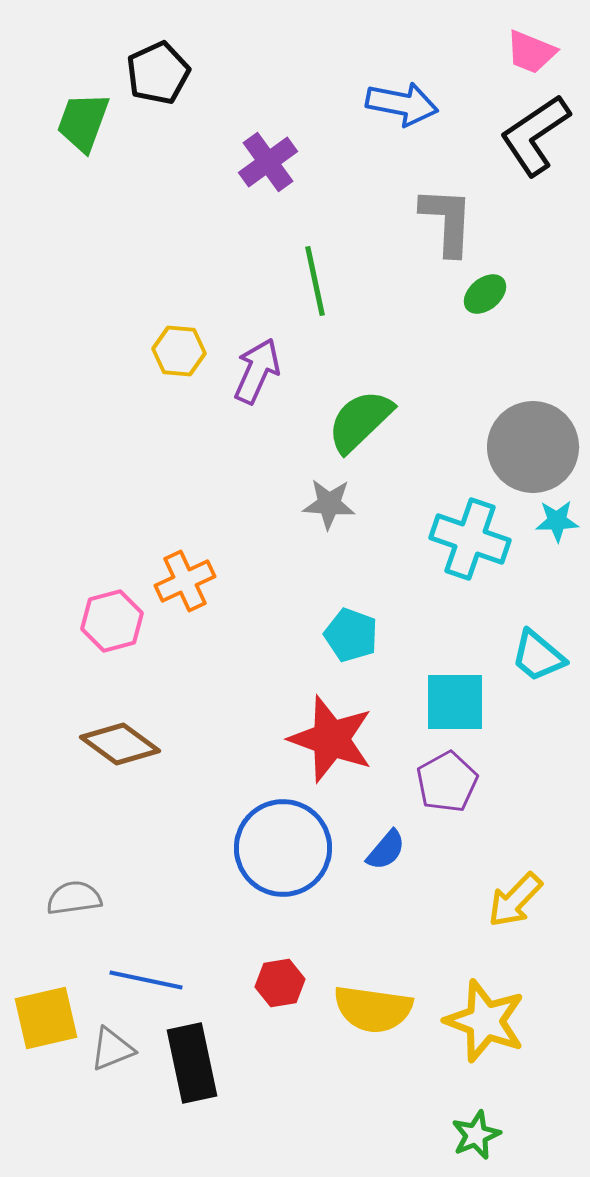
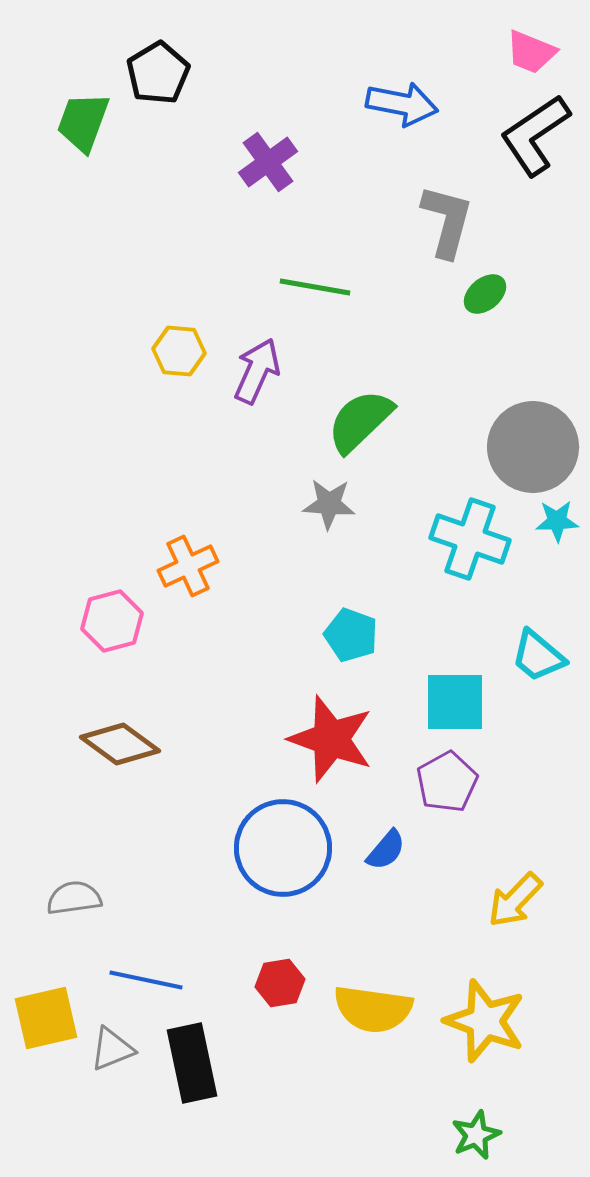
black pentagon: rotated 6 degrees counterclockwise
gray L-shape: rotated 12 degrees clockwise
green line: moved 6 px down; rotated 68 degrees counterclockwise
orange cross: moved 3 px right, 15 px up
